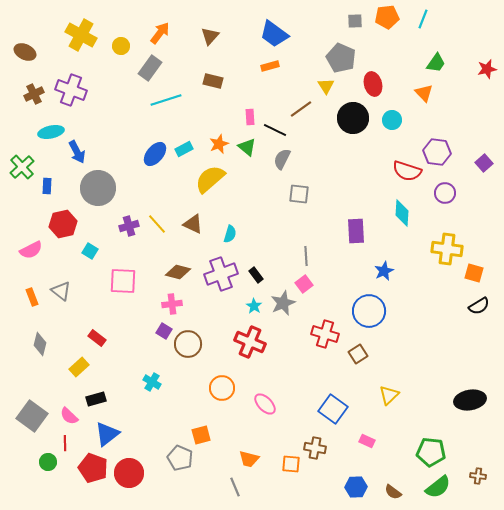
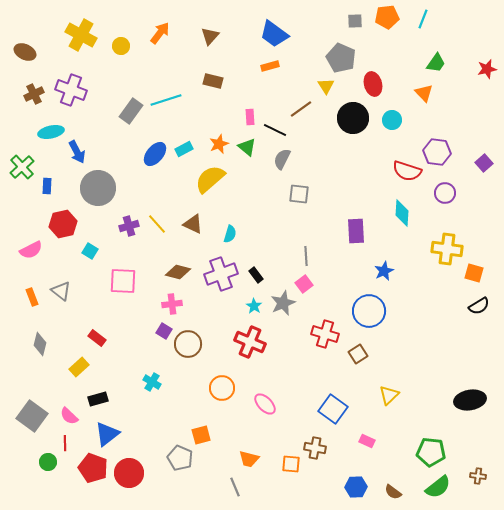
gray rectangle at (150, 68): moved 19 px left, 43 px down
black rectangle at (96, 399): moved 2 px right
